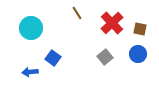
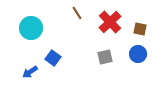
red cross: moved 2 px left, 1 px up
gray square: rotated 28 degrees clockwise
blue arrow: rotated 28 degrees counterclockwise
